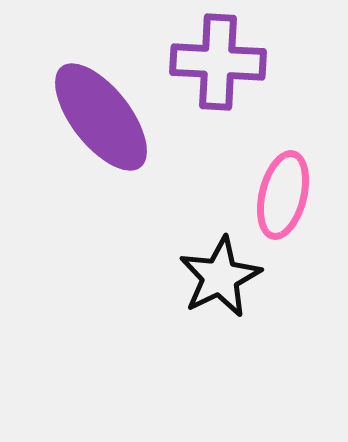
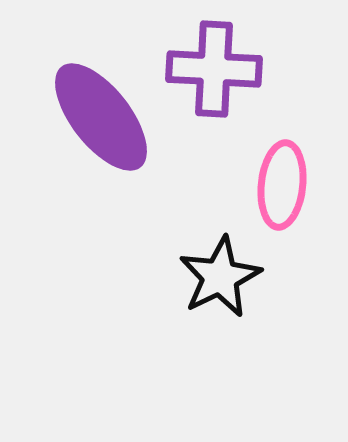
purple cross: moved 4 px left, 7 px down
pink ellipse: moved 1 px left, 10 px up; rotated 8 degrees counterclockwise
